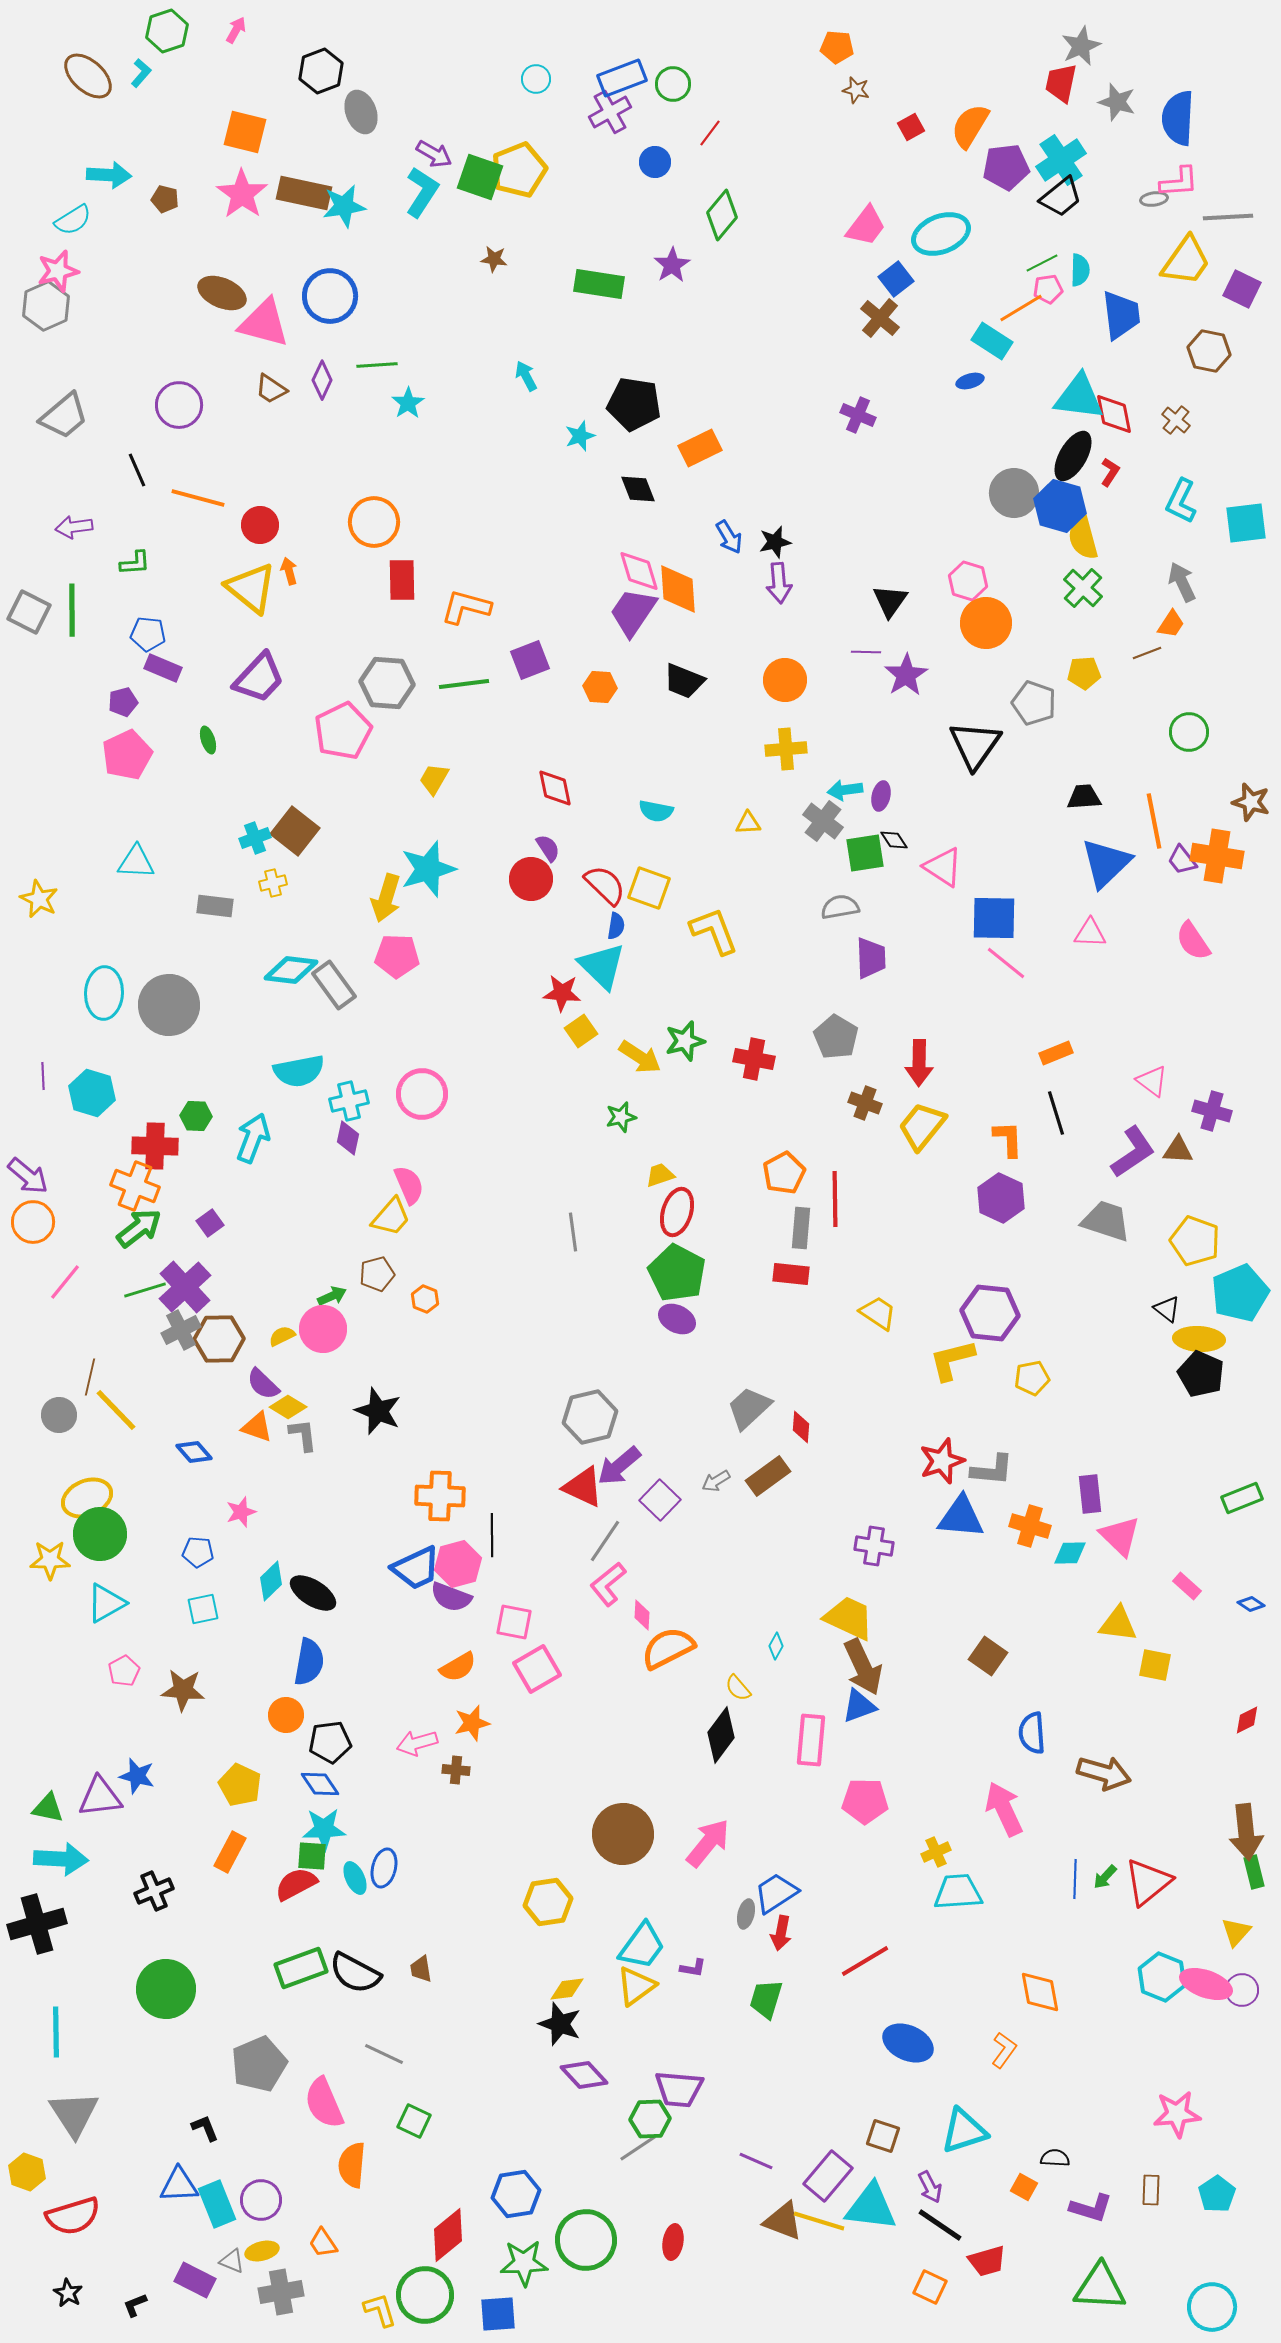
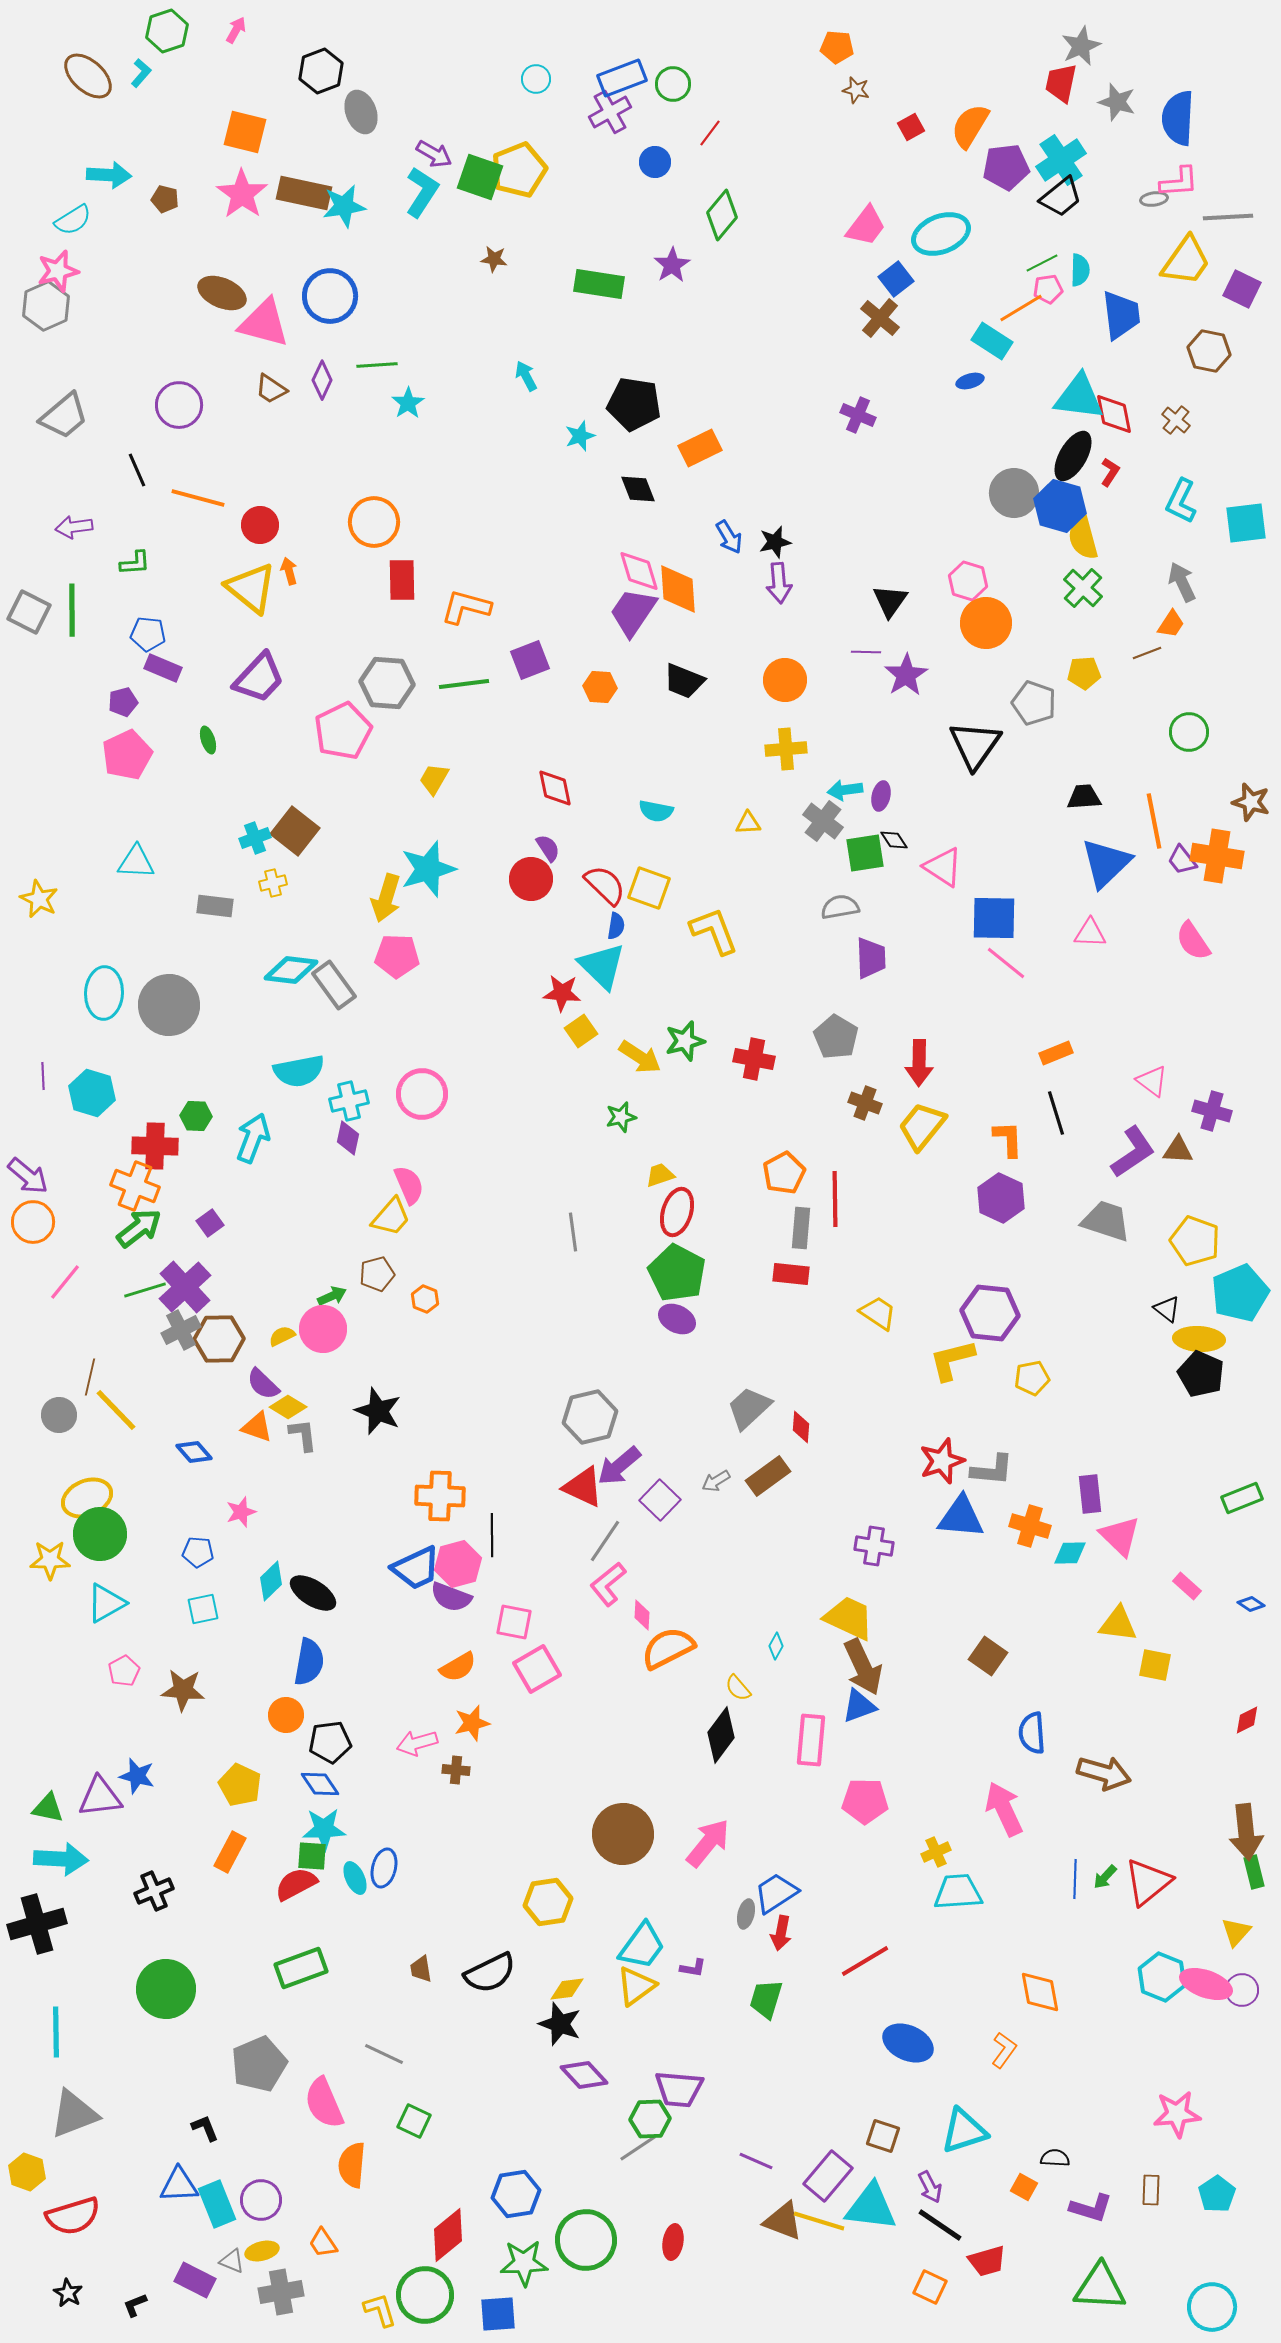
black semicircle at (355, 1973): moved 135 px right; rotated 54 degrees counterclockwise
gray triangle at (74, 2114): rotated 42 degrees clockwise
